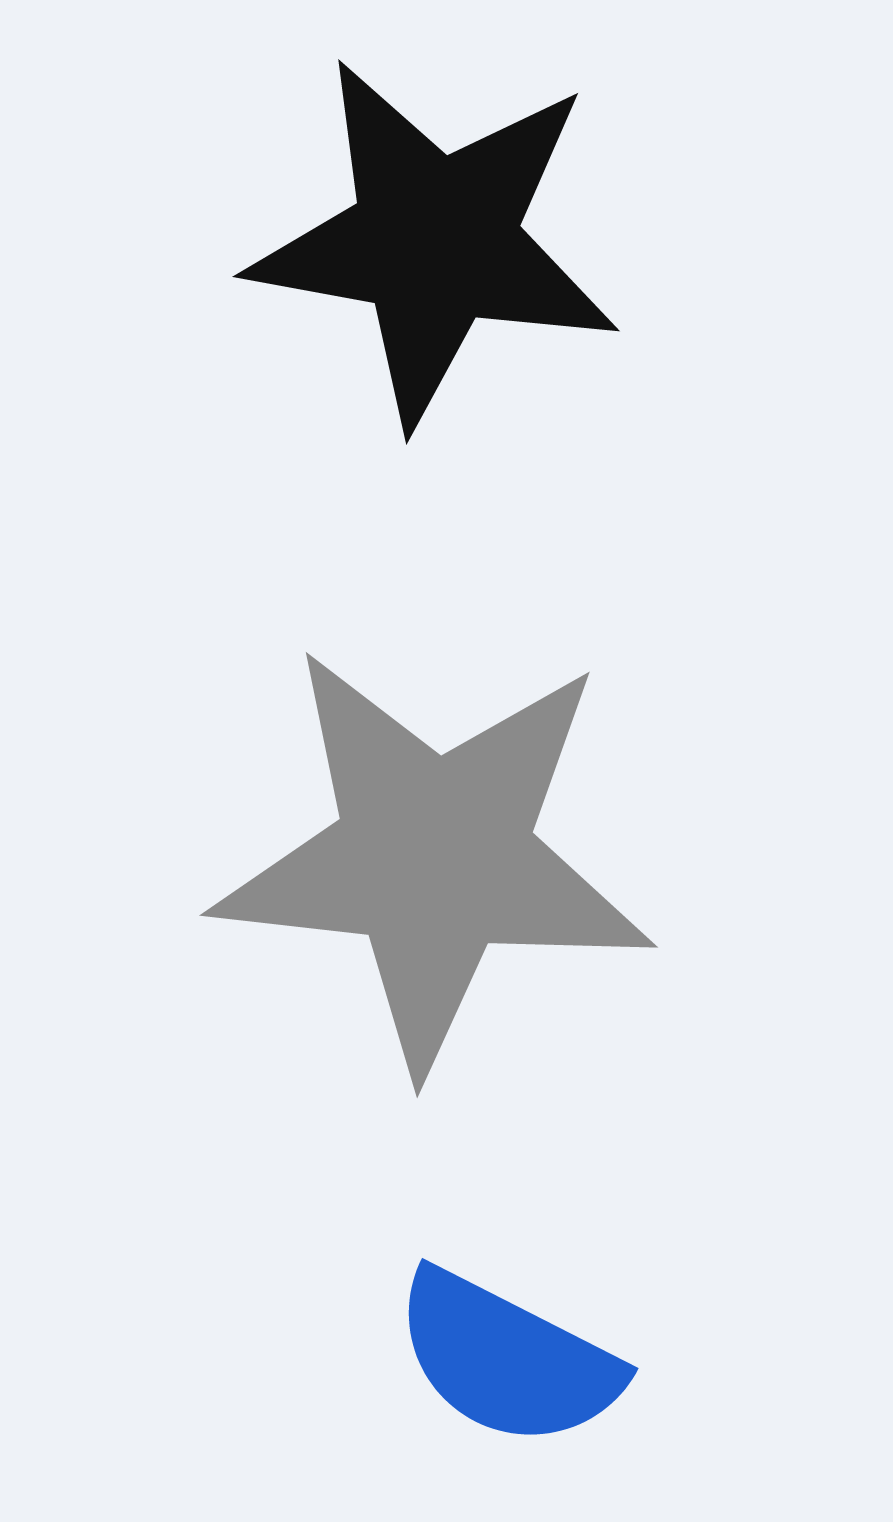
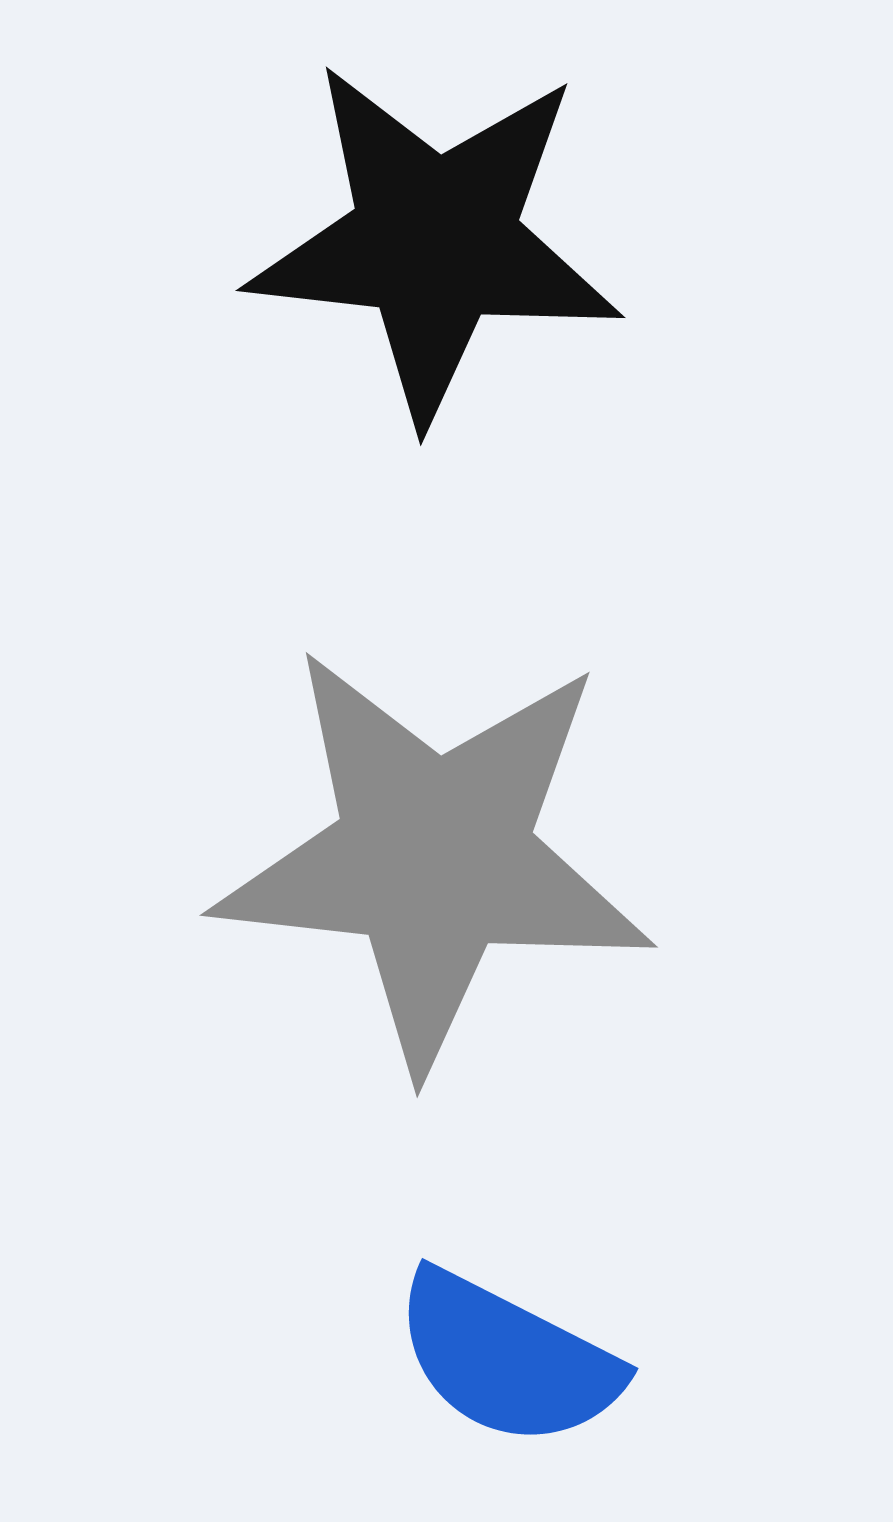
black star: rotated 4 degrees counterclockwise
